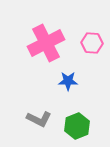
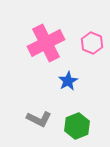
pink hexagon: rotated 20 degrees clockwise
blue star: rotated 30 degrees counterclockwise
